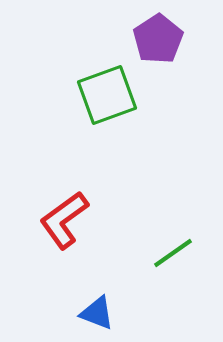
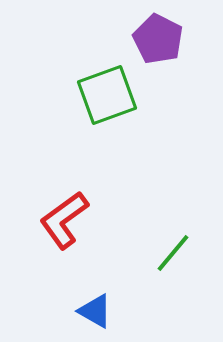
purple pentagon: rotated 12 degrees counterclockwise
green line: rotated 15 degrees counterclockwise
blue triangle: moved 2 px left, 2 px up; rotated 9 degrees clockwise
